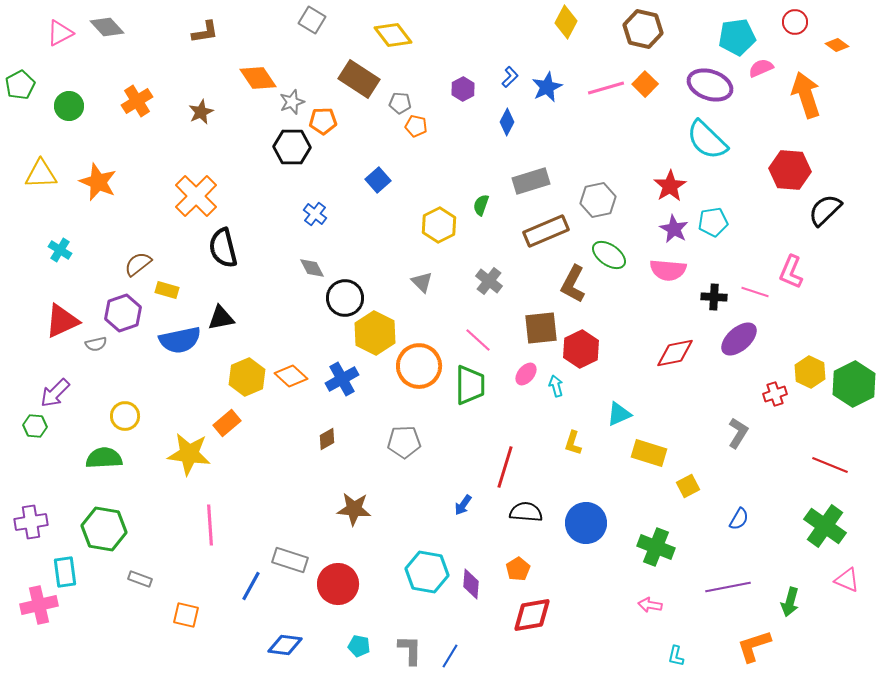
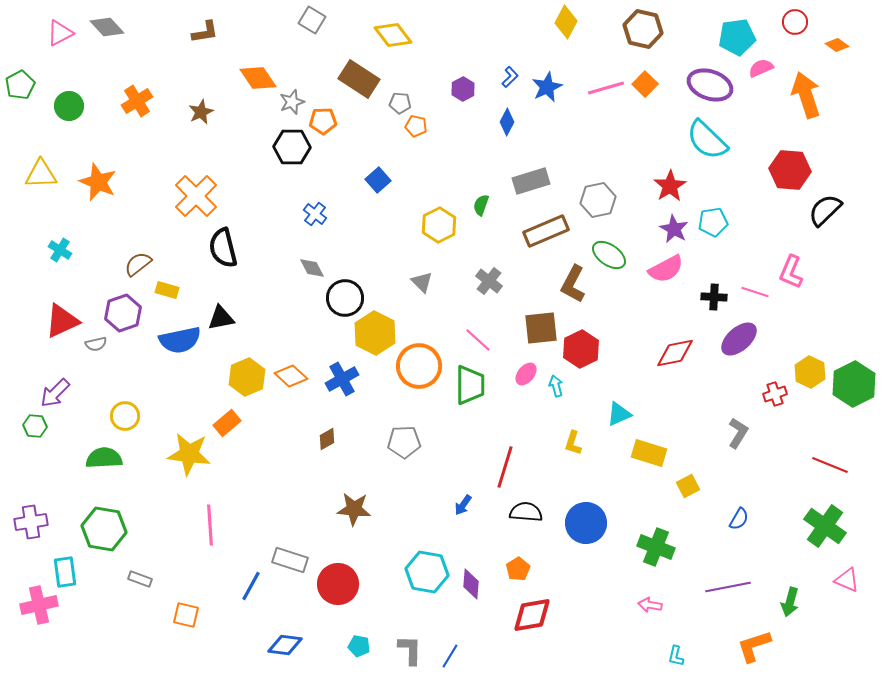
pink semicircle at (668, 270): moved 2 px left, 1 px up; rotated 33 degrees counterclockwise
